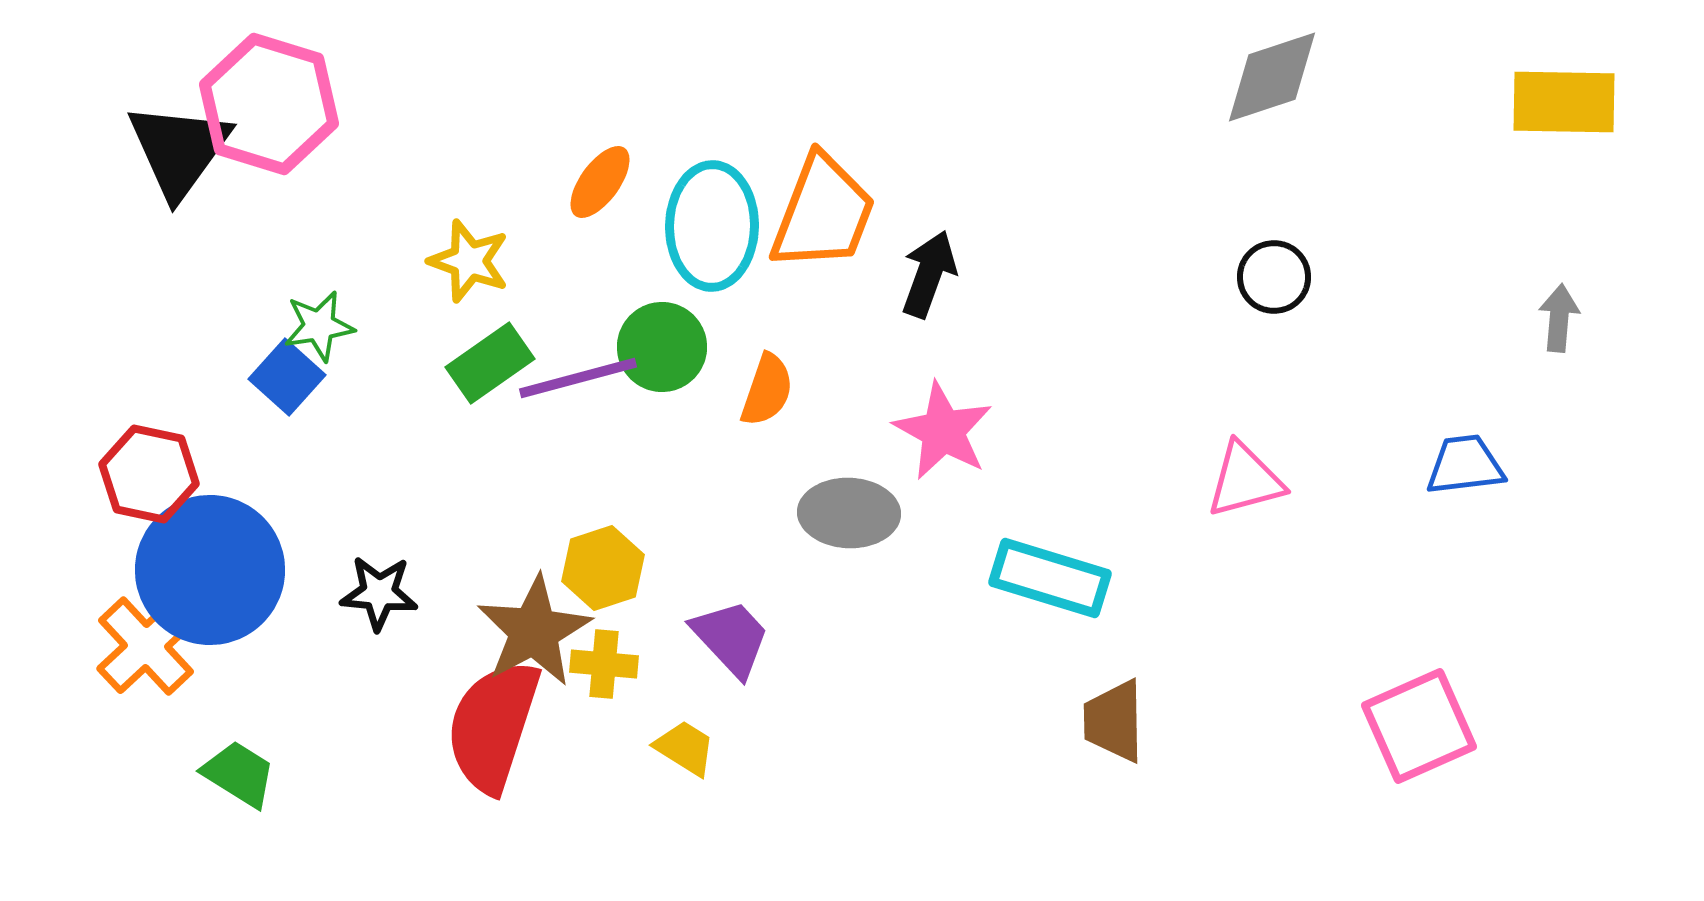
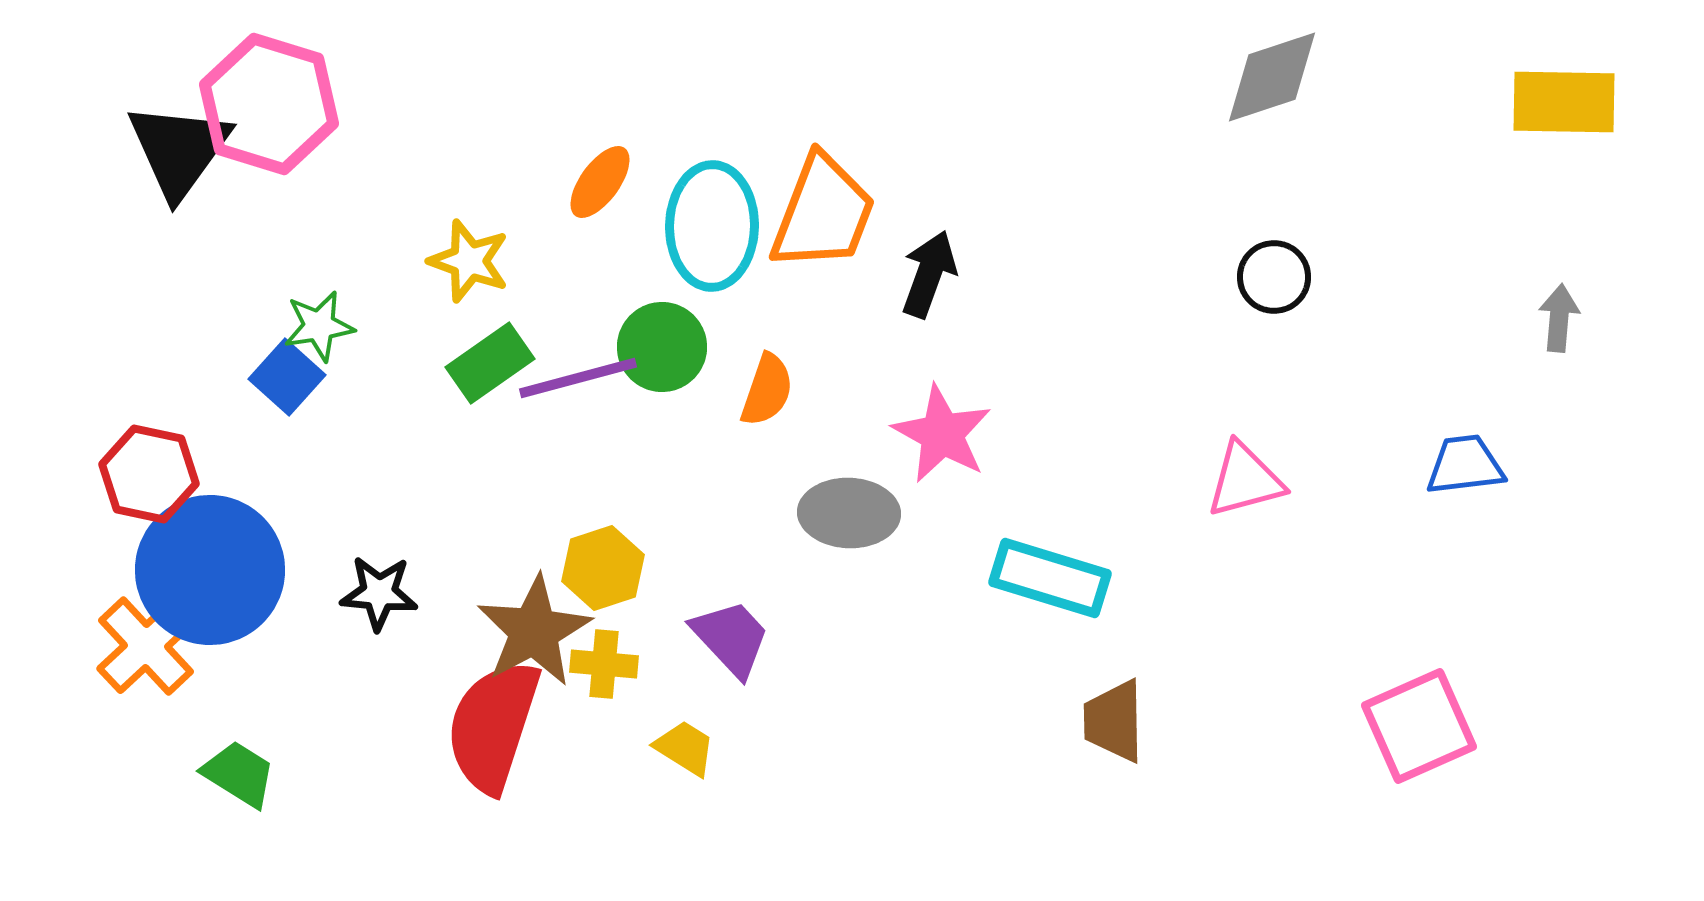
pink star: moved 1 px left, 3 px down
